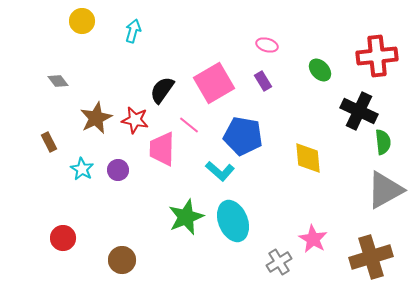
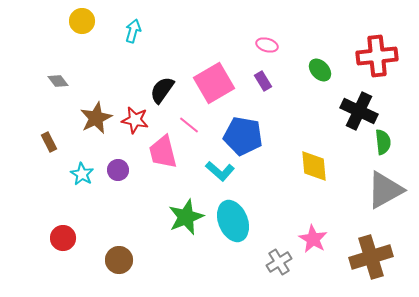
pink trapezoid: moved 1 px right, 3 px down; rotated 15 degrees counterclockwise
yellow diamond: moved 6 px right, 8 px down
cyan star: moved 5 px down
brown circle: moved 3 px left
